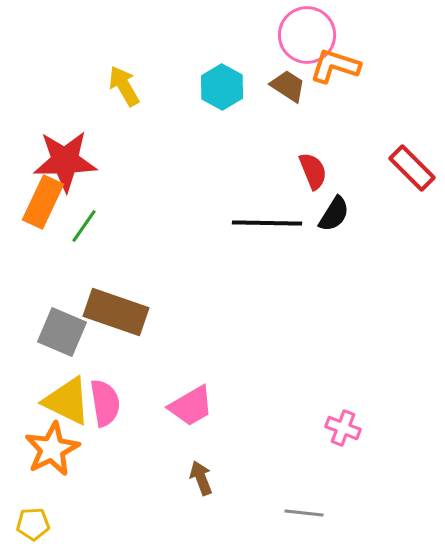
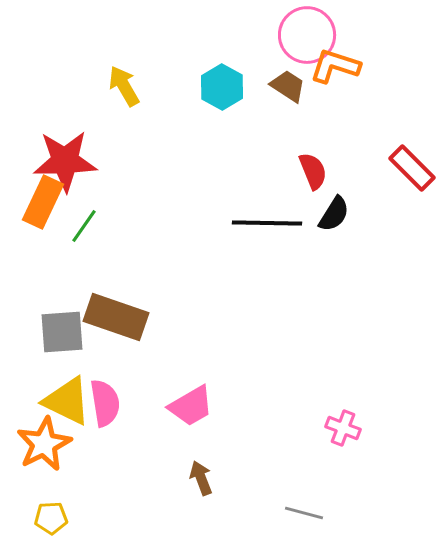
brown rectangle: moved 5 px down
gray square: rotated 27 degrees counterclockwise
orange star: moved 8 px left, 5 px up
gray line: rotated 9 degrees clockwise
yellow pentagon: moved 18 px right, 6 px up
